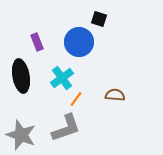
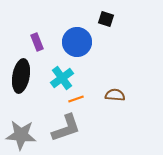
black square: moved 7 px right
blue circle: moved 2 px left
black ellipse: rotated 20 degrees clockwise
orange line: rotated 35 degrees clockwise
gray star: rotated 16 degrees counterclockwise
